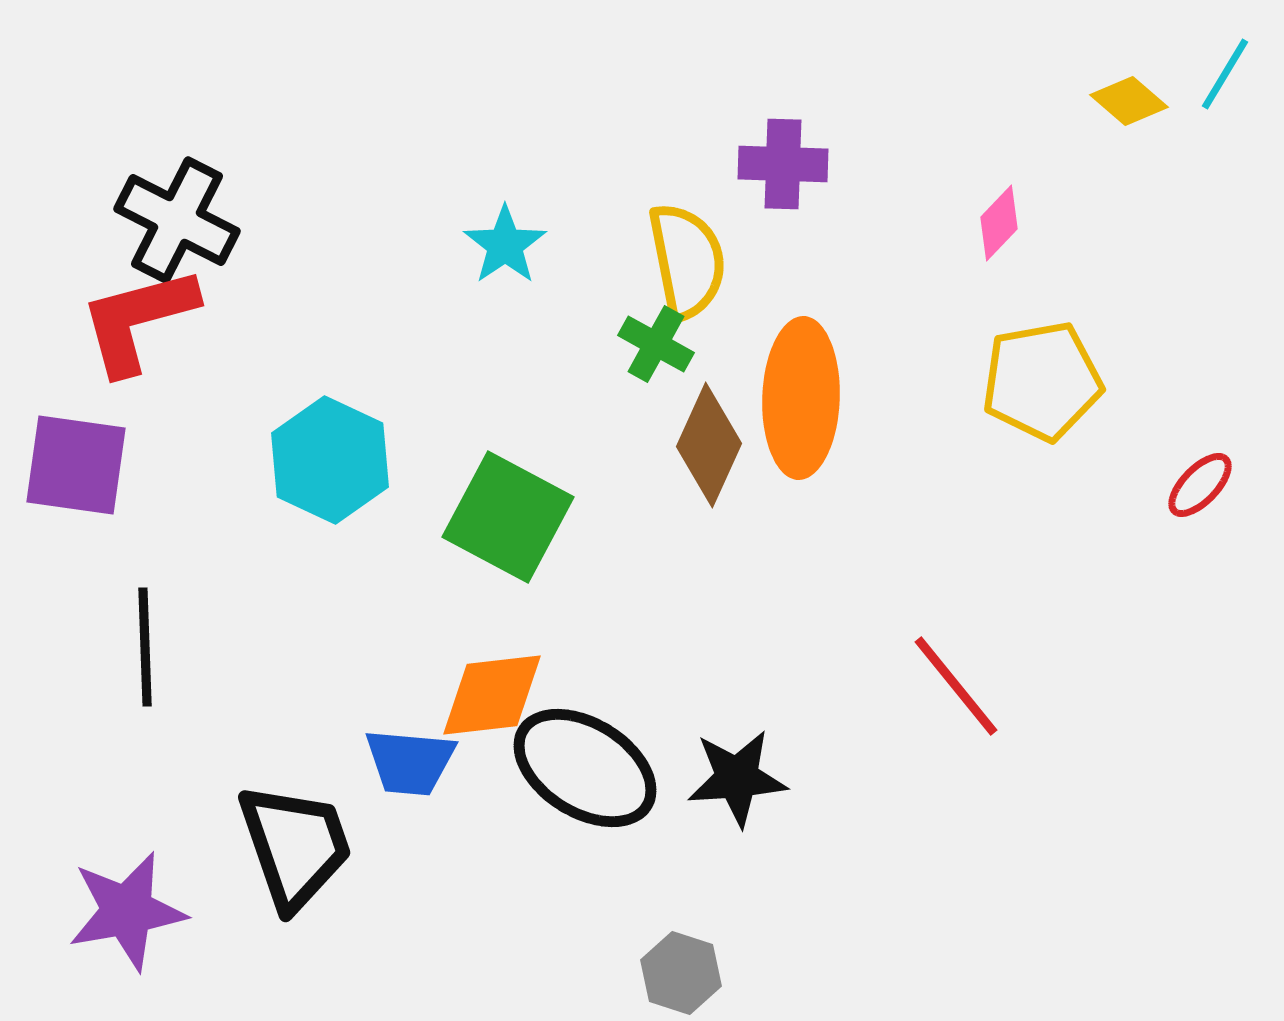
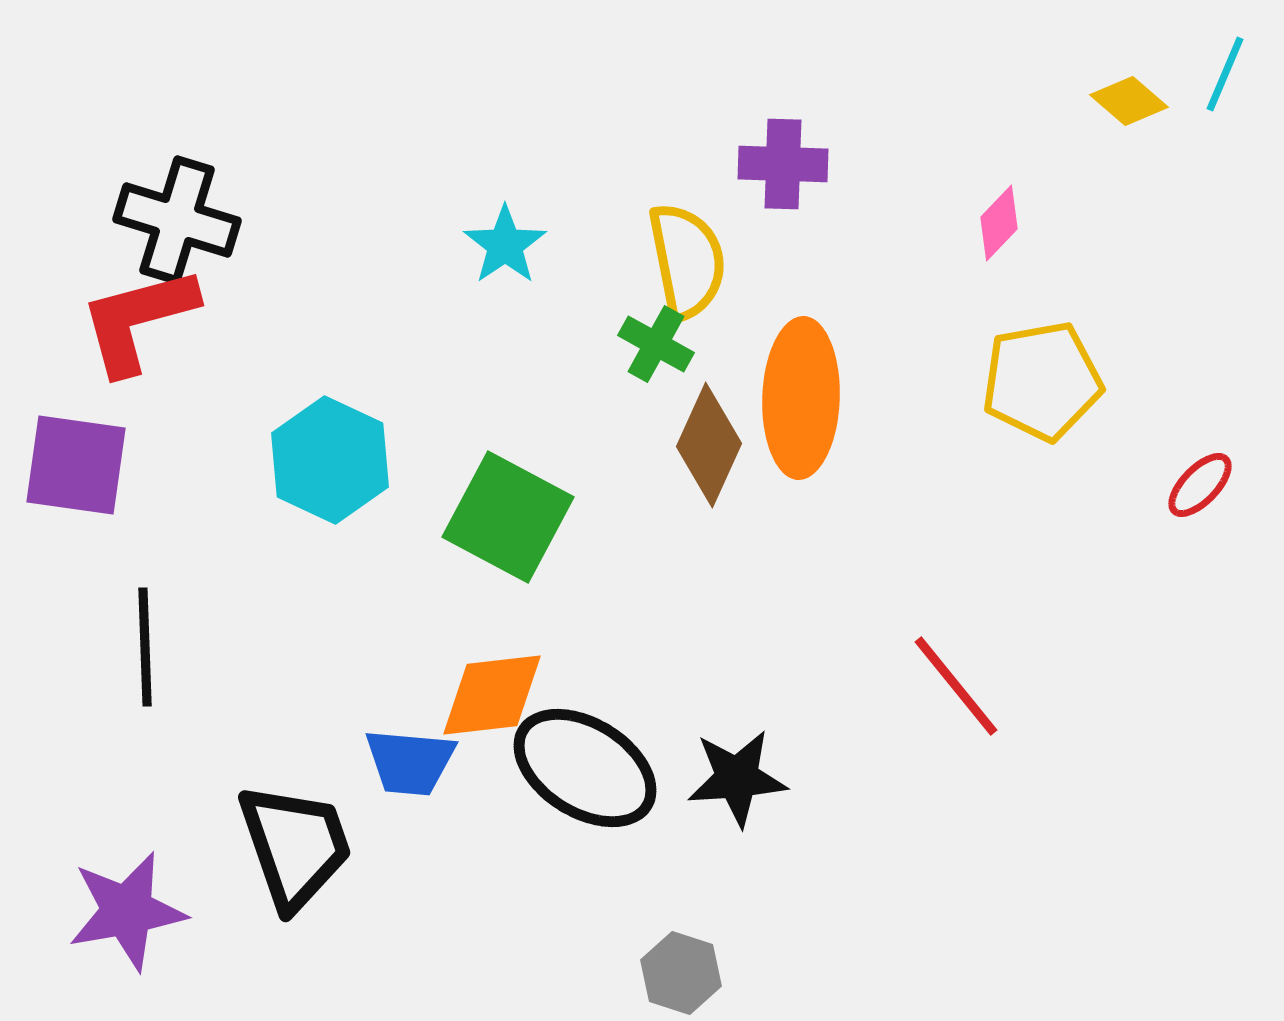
cyan line: rotated 8 degrees counterclockwise
black cross: rotated 10 degrees counterclockwise
